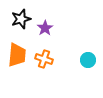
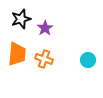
orange trapezoid: moved 1 px up
